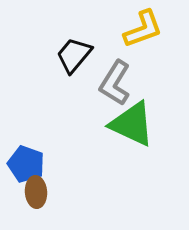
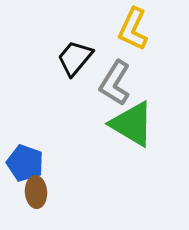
yellow L-shape: moved 10 px left; rotated 135 degrees clockwise
black trapezoid: moved 1 px right, 3 px down
green triangle: rotated 6 degrees clockwise
blue pentagon: moved 1 px left, 1 px up
